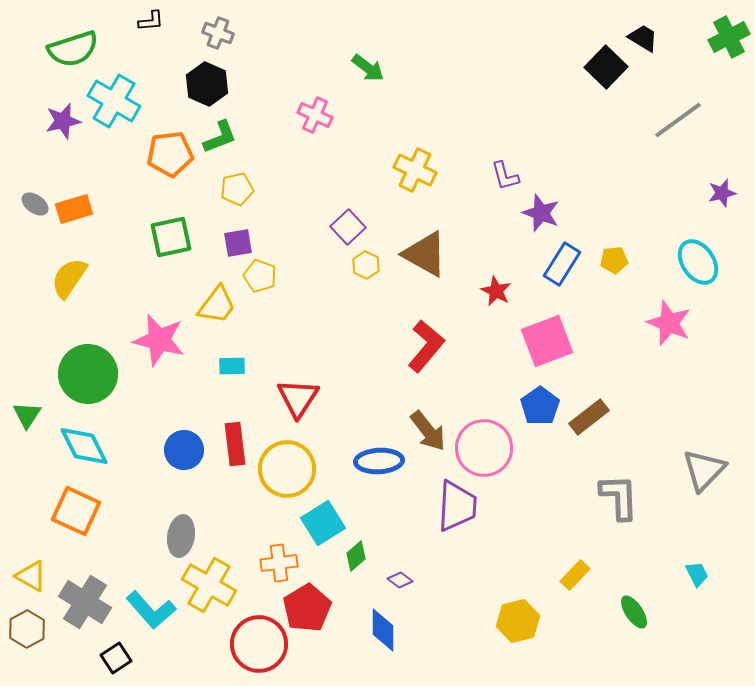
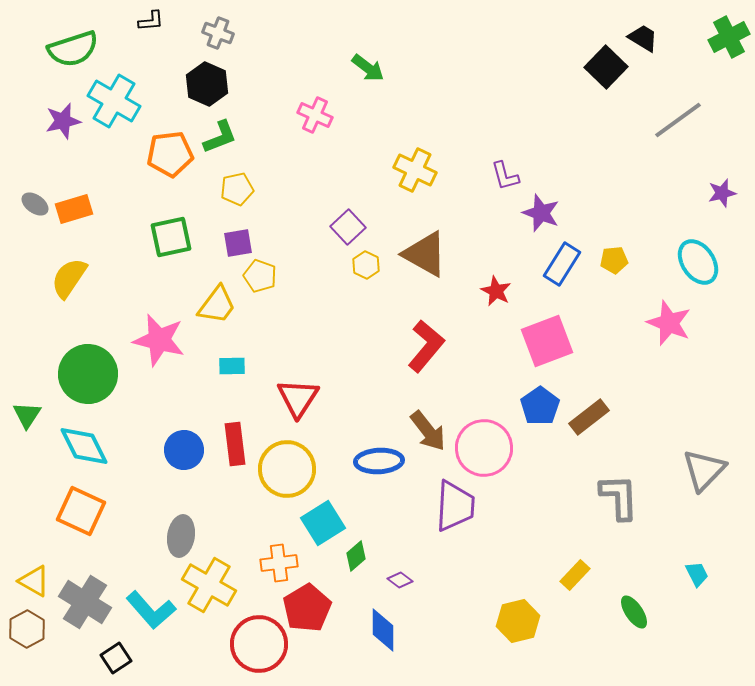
purple trapezoid at (457, 506): moved 2 px left
orange square at (76, 511): moved 5 px right
yellow triangle at (31, 576): moved 3 px right, 5 px down
